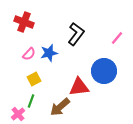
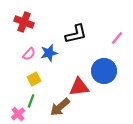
black L-shape: rotated 40 degrees clockwise
